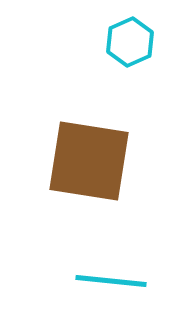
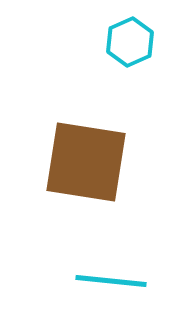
brown square: moved 3 px left, 1 px down
